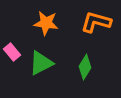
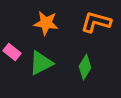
pink rectangle: rotated 12 degrees counterclockwise
